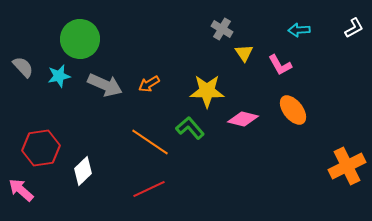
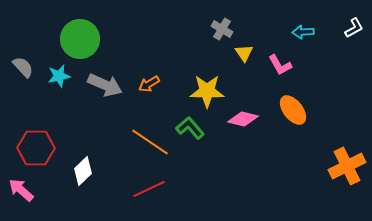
cyan arrow: moved 4 px right, 2 px down
red hexagon: moved 5 px left; rotated 9 degrees clockwise
